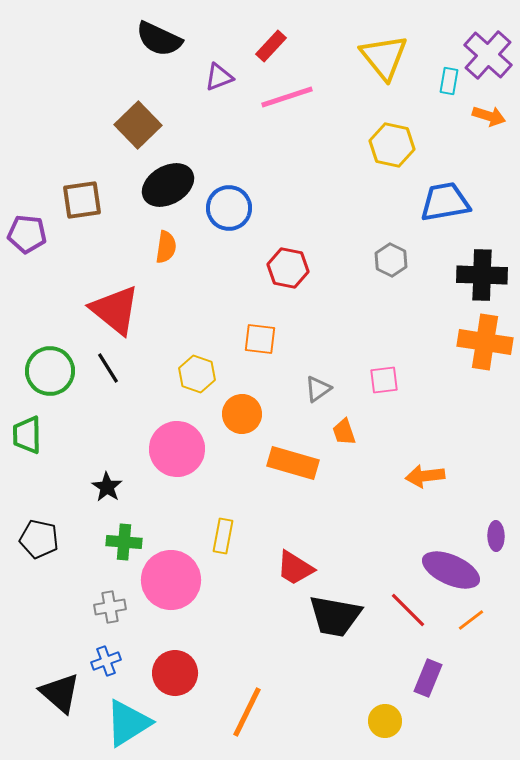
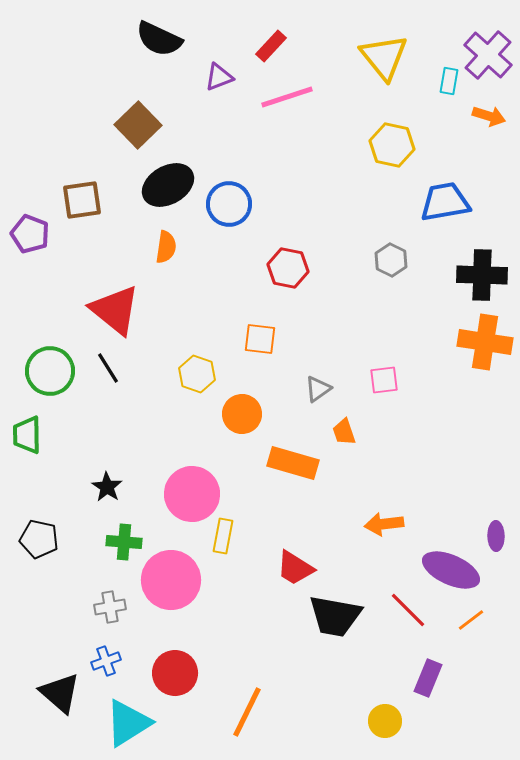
blue circle at (229, 208): moved 4 px up
purple pentagon at (27, 234): moved 3 px right; rotated 15 degrees clockwise
pink circle at (177, 449): moved 15 px right, 45 px down
orange arrow at (425, 476): moved 41 px left, 48 px down
